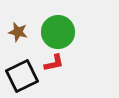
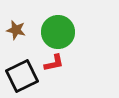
brown star: moved 2 px left, 2 px up
